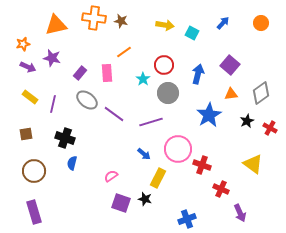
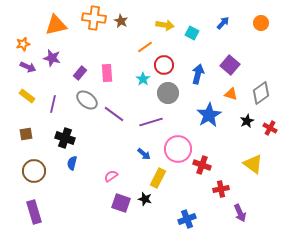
brown star at (121, 21): rotated 16 degrees clockwise
orange line at (124, 52): moved 21 px right, 5 px up
orange triangle at (231, 94): rotated 24 degrees clockwise
yellow rectangle at (30, 97): moved 3 px left, 1 px up
red cross at (221, 189): rotated 35 degrees counterclockwise
